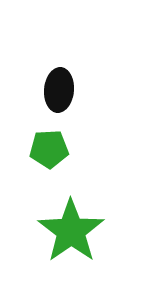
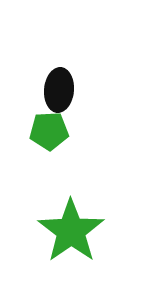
green pentagon: moved 18 px up
